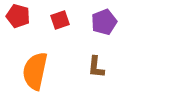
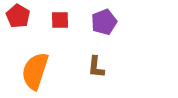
red pentagon: rotated 15 degrees clockwise
red square: rotated 18 degrees clockwise
orange semicircle: rotated 6 degrees clockwise
